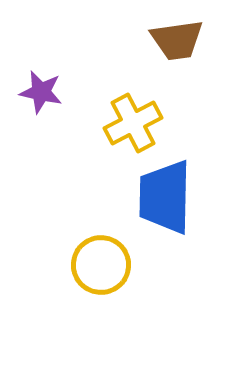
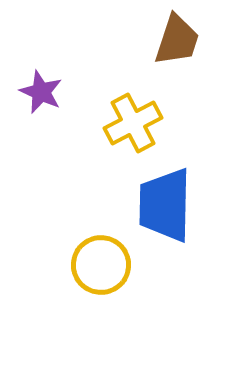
brown trapezoid: rotated 64 degrees counterclockwise
purple star: rotated 12 degrees clockwise
blue trapezoid: moved 8 px down
